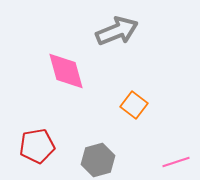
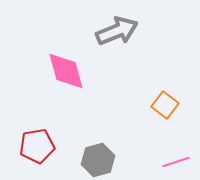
orange square: moved 31 px right
